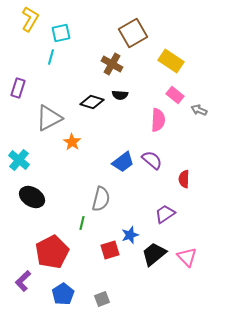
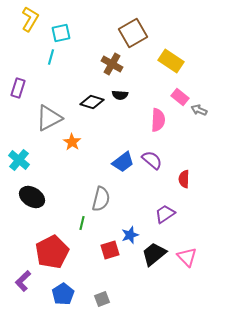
pink rectangle: moved 5 px right, 2 px down
